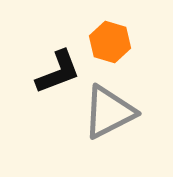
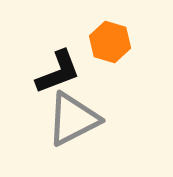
gray triangle: moved 36 px left, 7 px down
